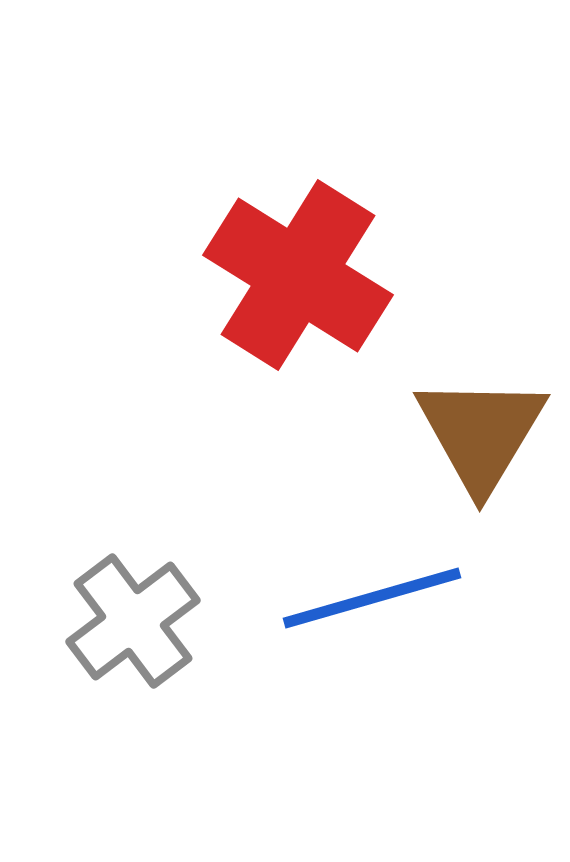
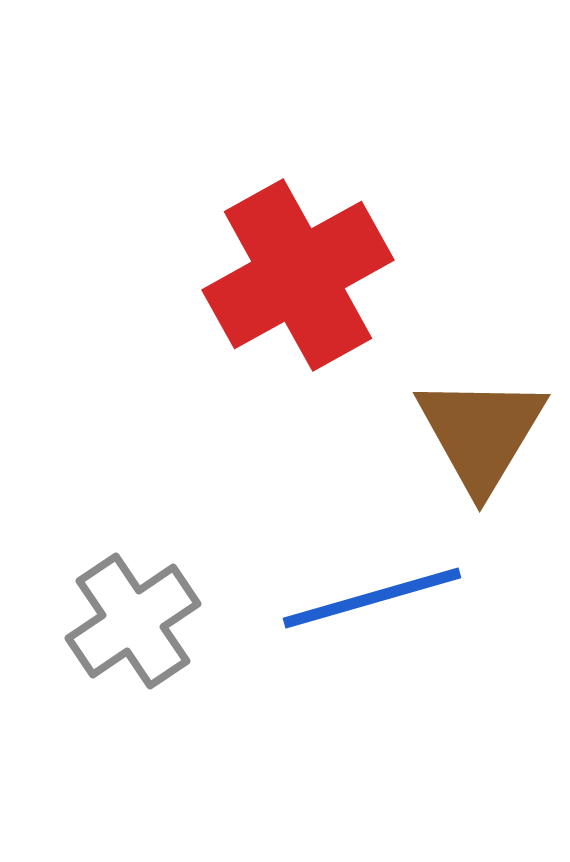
red cross: rotated 29 degrees clockwise
gray cross: rotated 3 degrees clockwise
